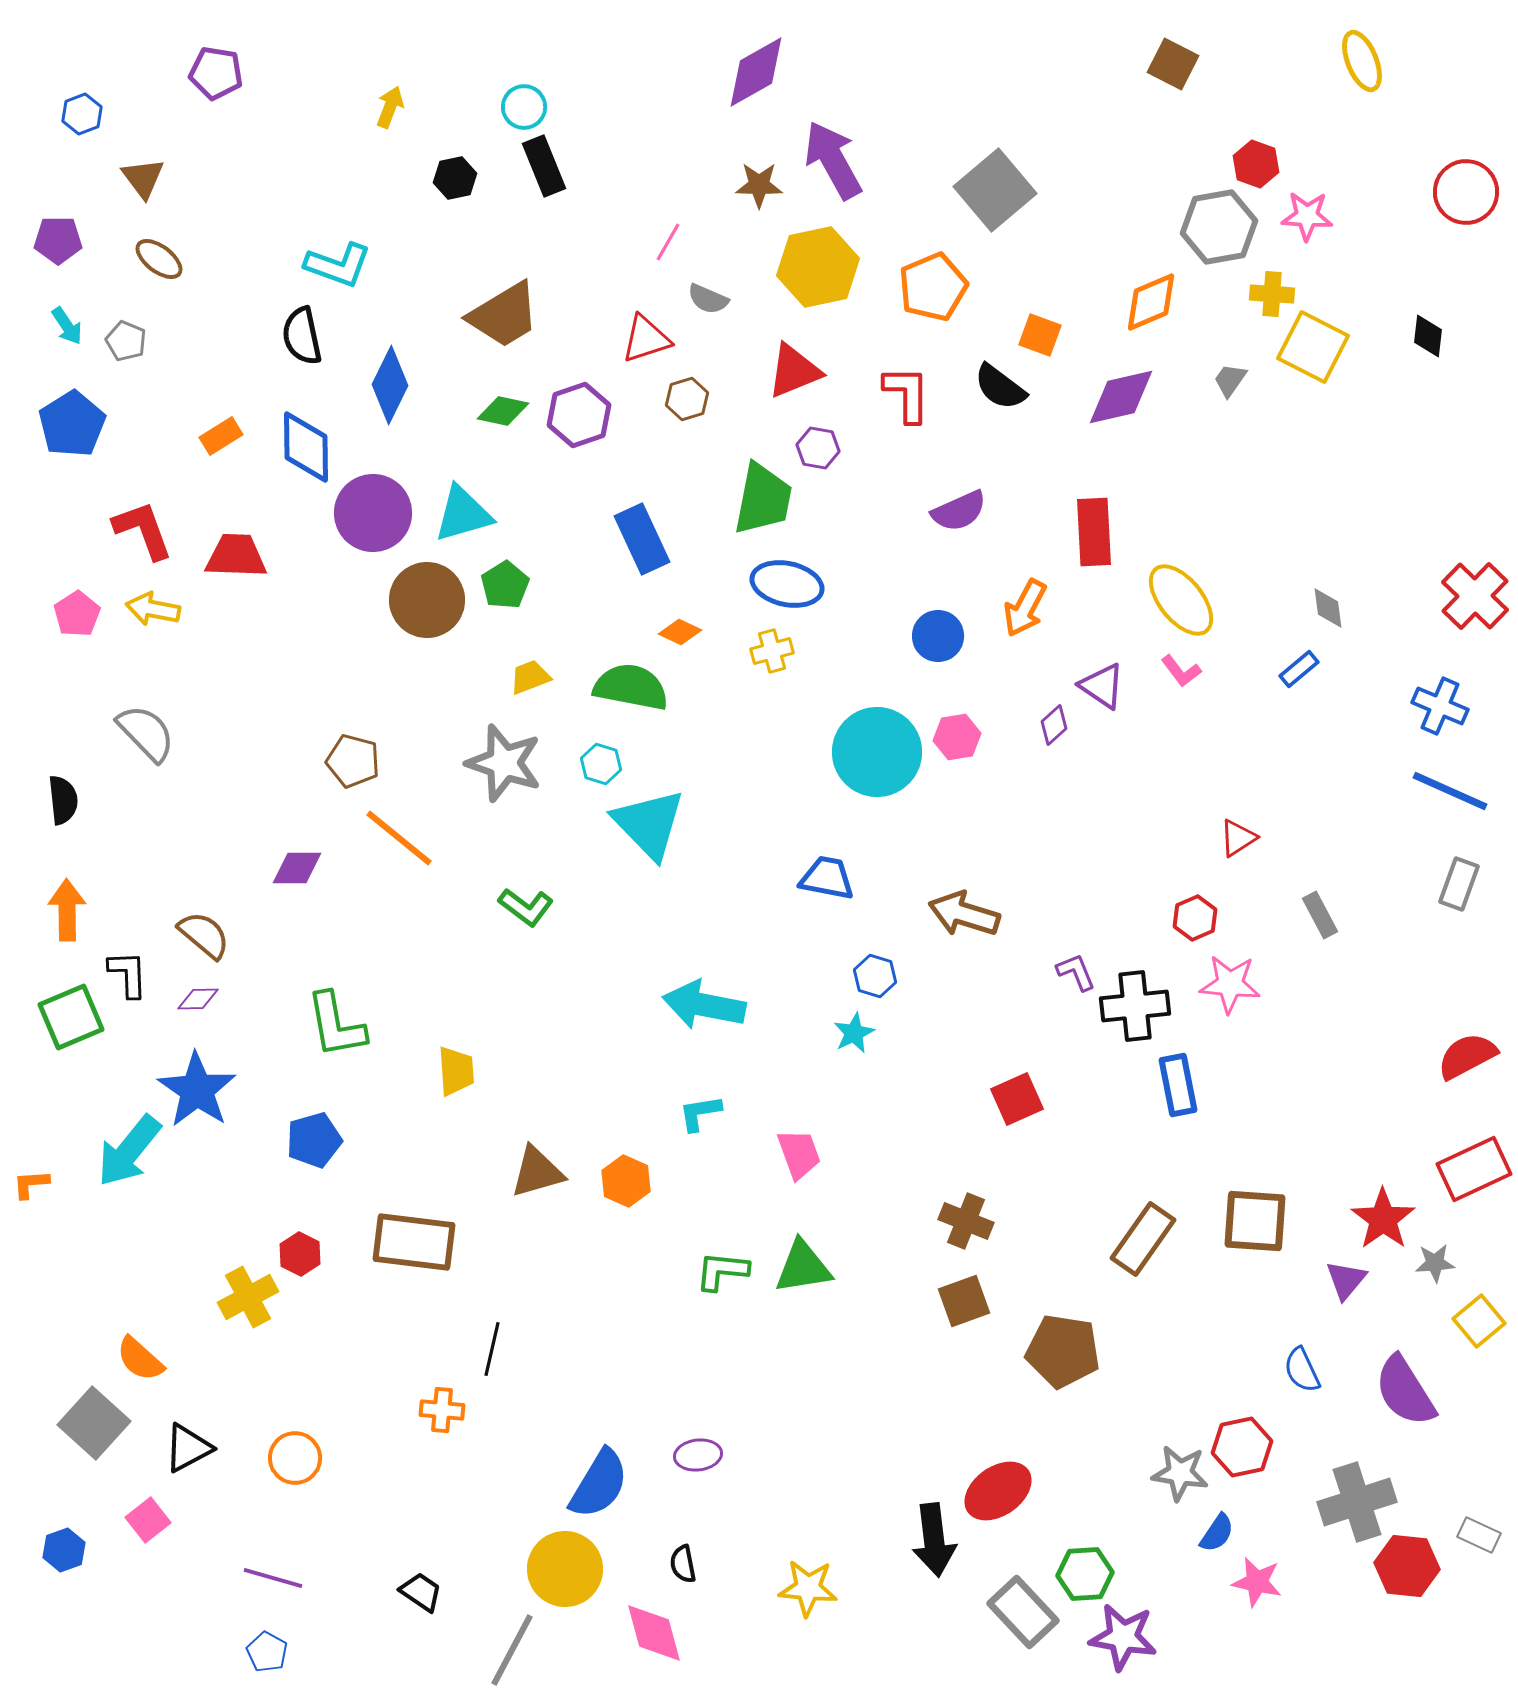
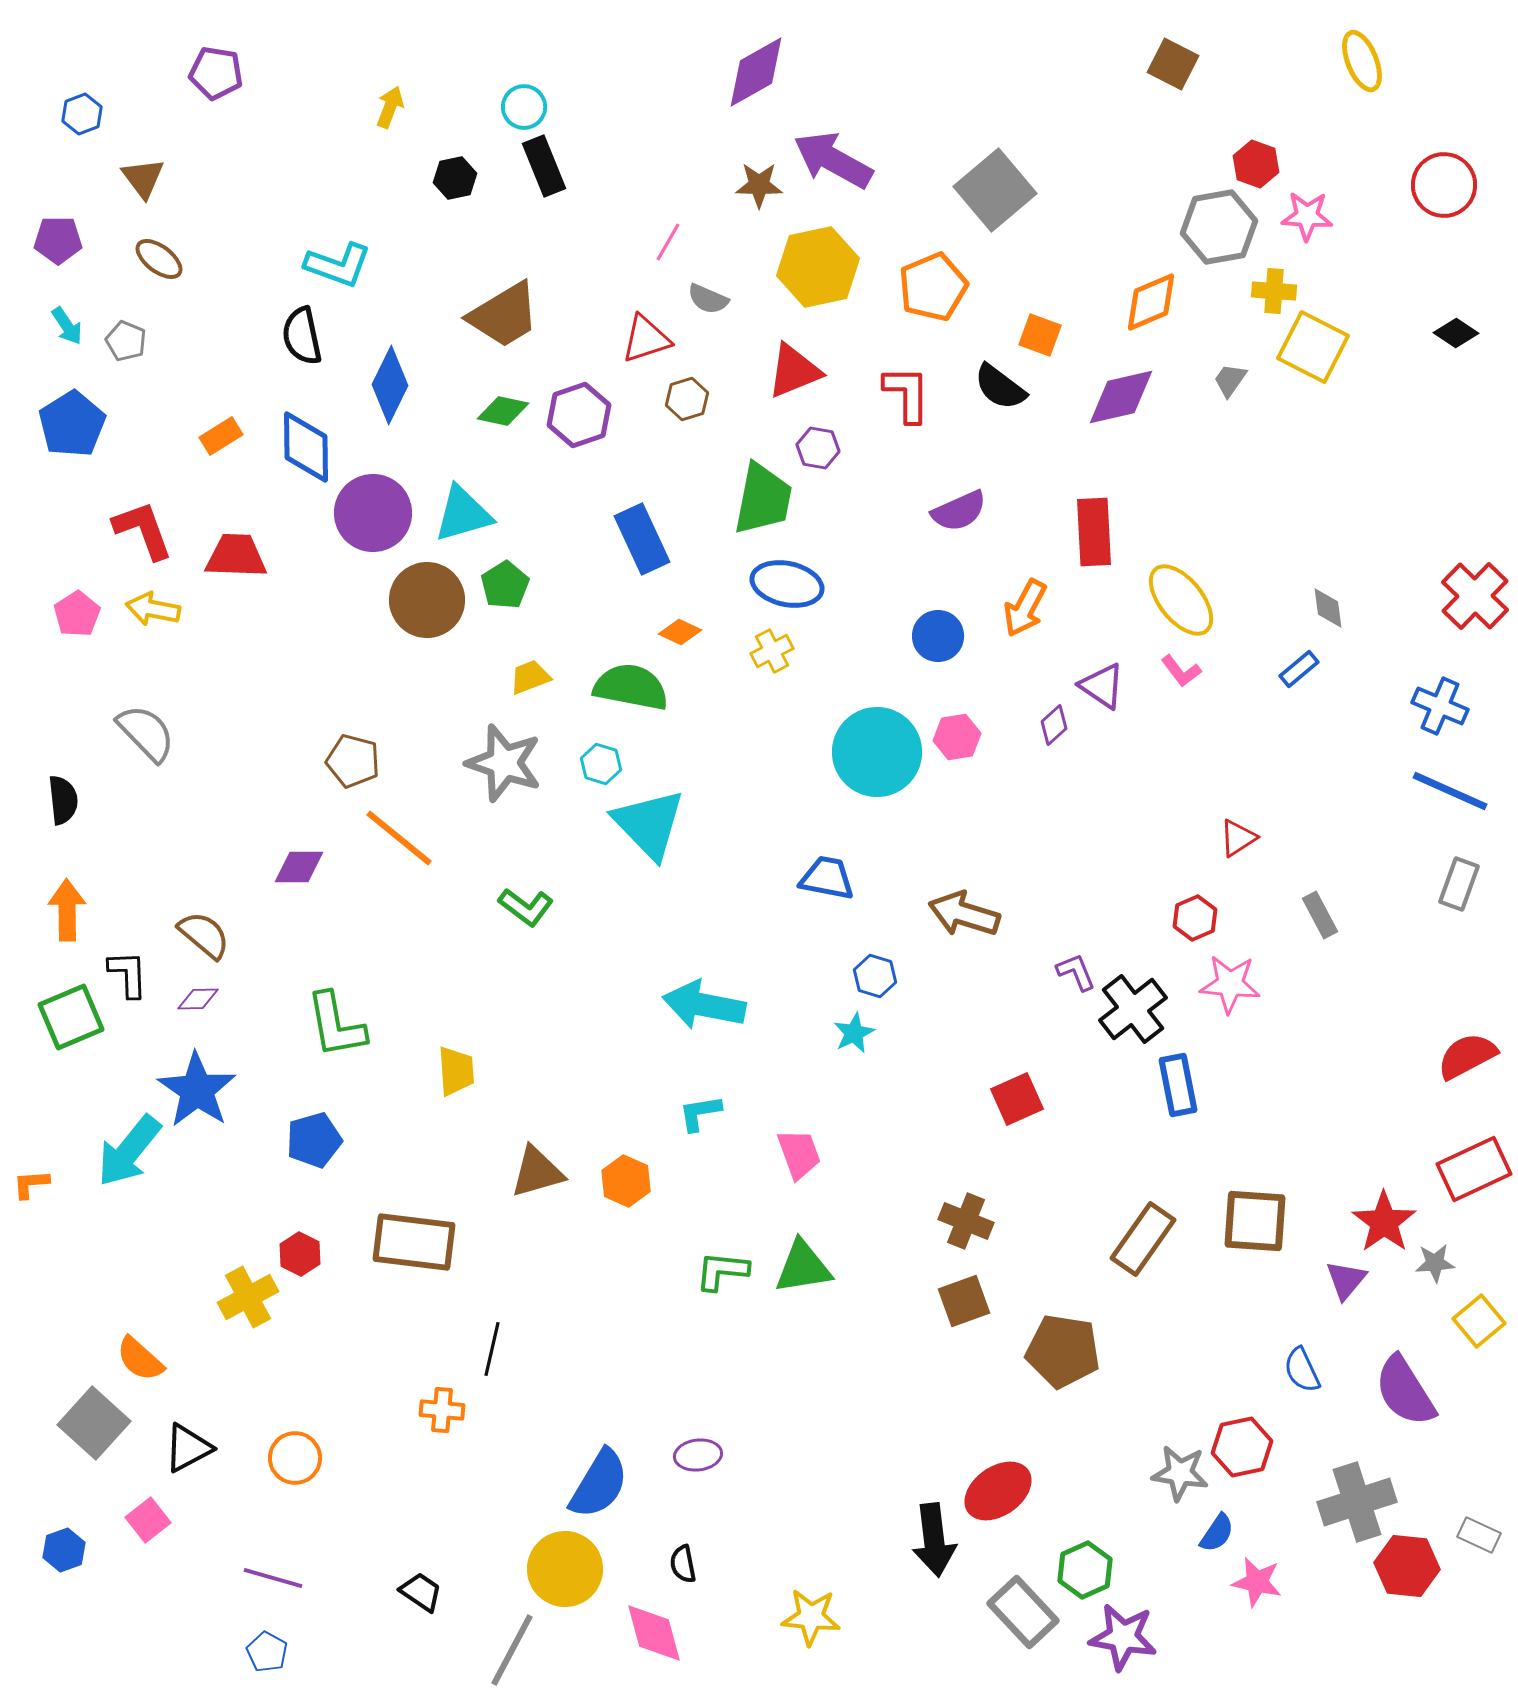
purple arrow at (833, 160): rotated 32 degrees counterclockwise
red circle at (1466, 192): moved 22 px left, 7 px up
yellow cross at (1272, 294): moved 2 px right, 3 px up
black diamond at (1428, 336): moved 28 px right, 3 px up; rotated 63 degrees counterclockwise
yellow cross at (772, 651): rotated 12 degrees counterclockwise
purple diamond at (297, 868): moved 2 px right, 1 px up
black cross at (1135, 1006): moved 2 px left, 3 px down; rotated 32 degrees counterclockwise
red star at (1383, 1219): moved 1 px right, 3 px down
green hexagon at (1085, 1574): moved 4 px up; rotated 20 degrees counterclockwise
yellow star at (808, 1588): moved 3 px right, 29 px down
